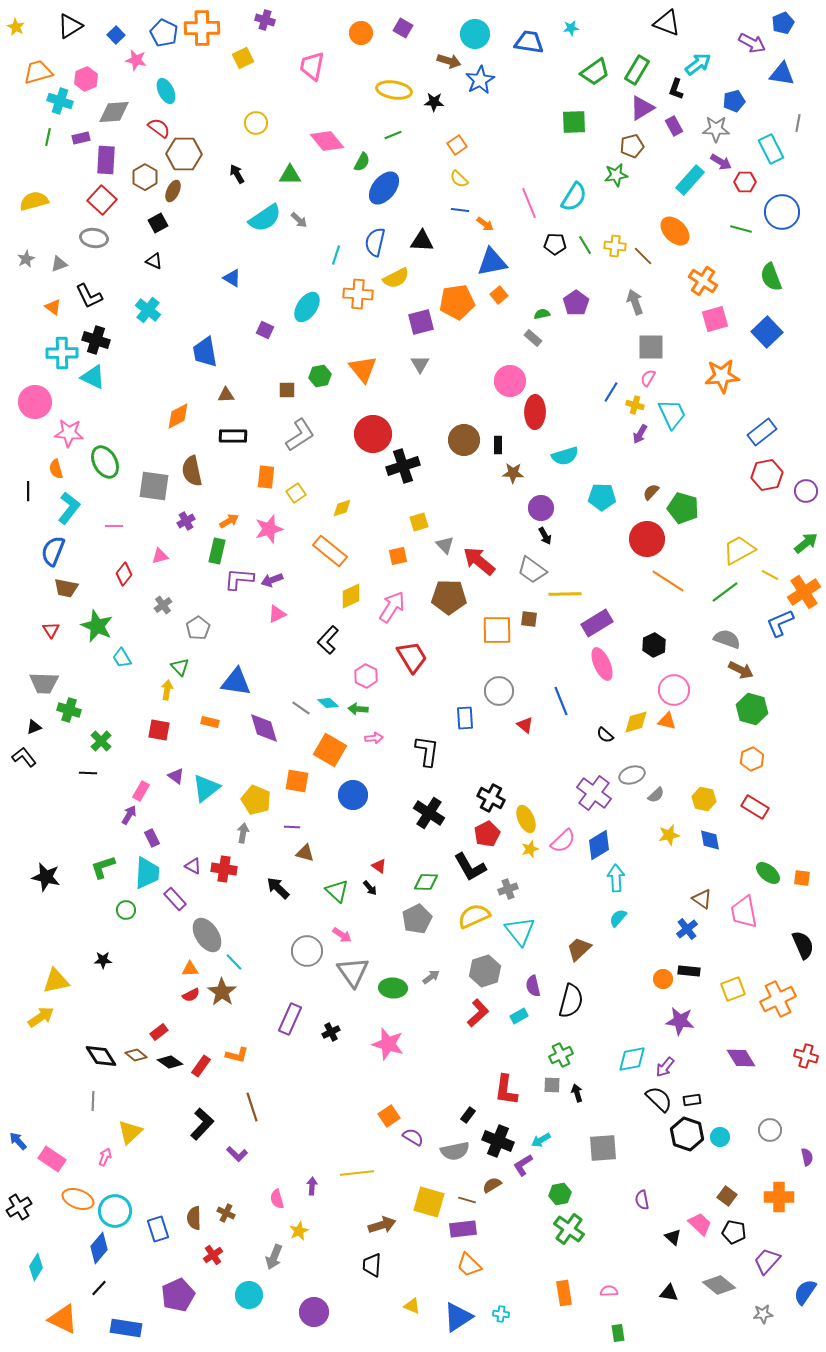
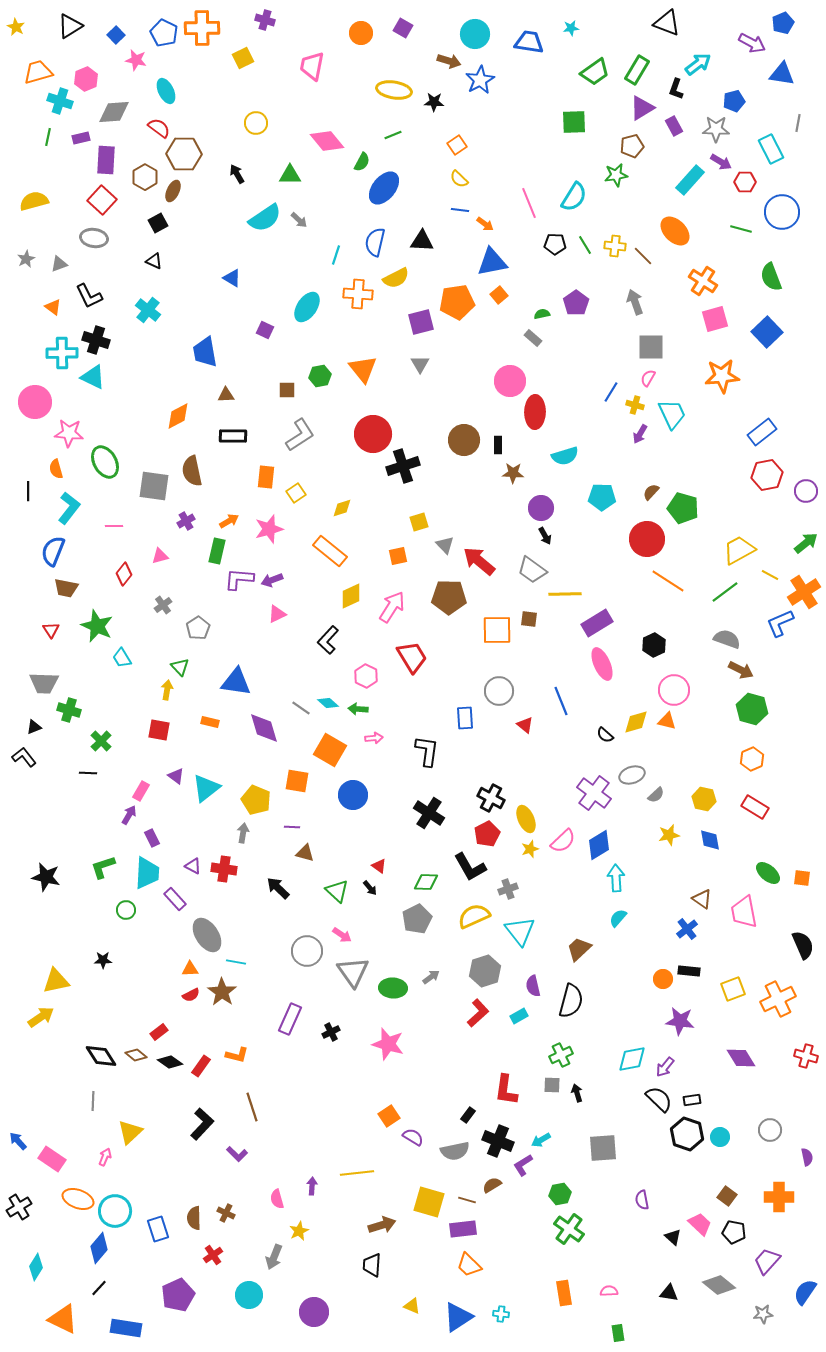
cyan line at (234, 962): moved 2 px right; rotated 36 degrees counterclockwise
